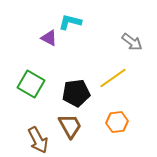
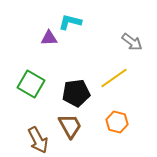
purple triangle: rotated 30 degrees counterclockwise
yellow line: moved 1 px right
orange hexagon: rotated 20 degrees clockwise
